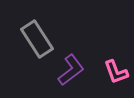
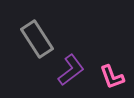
pink L-shape: moved 4 px left, 5 px down
